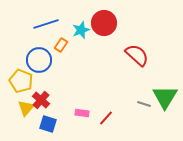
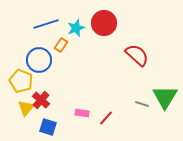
cyan star: moved 5 px left, 2 px up
gray line: moved 2 px left
blue square: moved 3 px down
